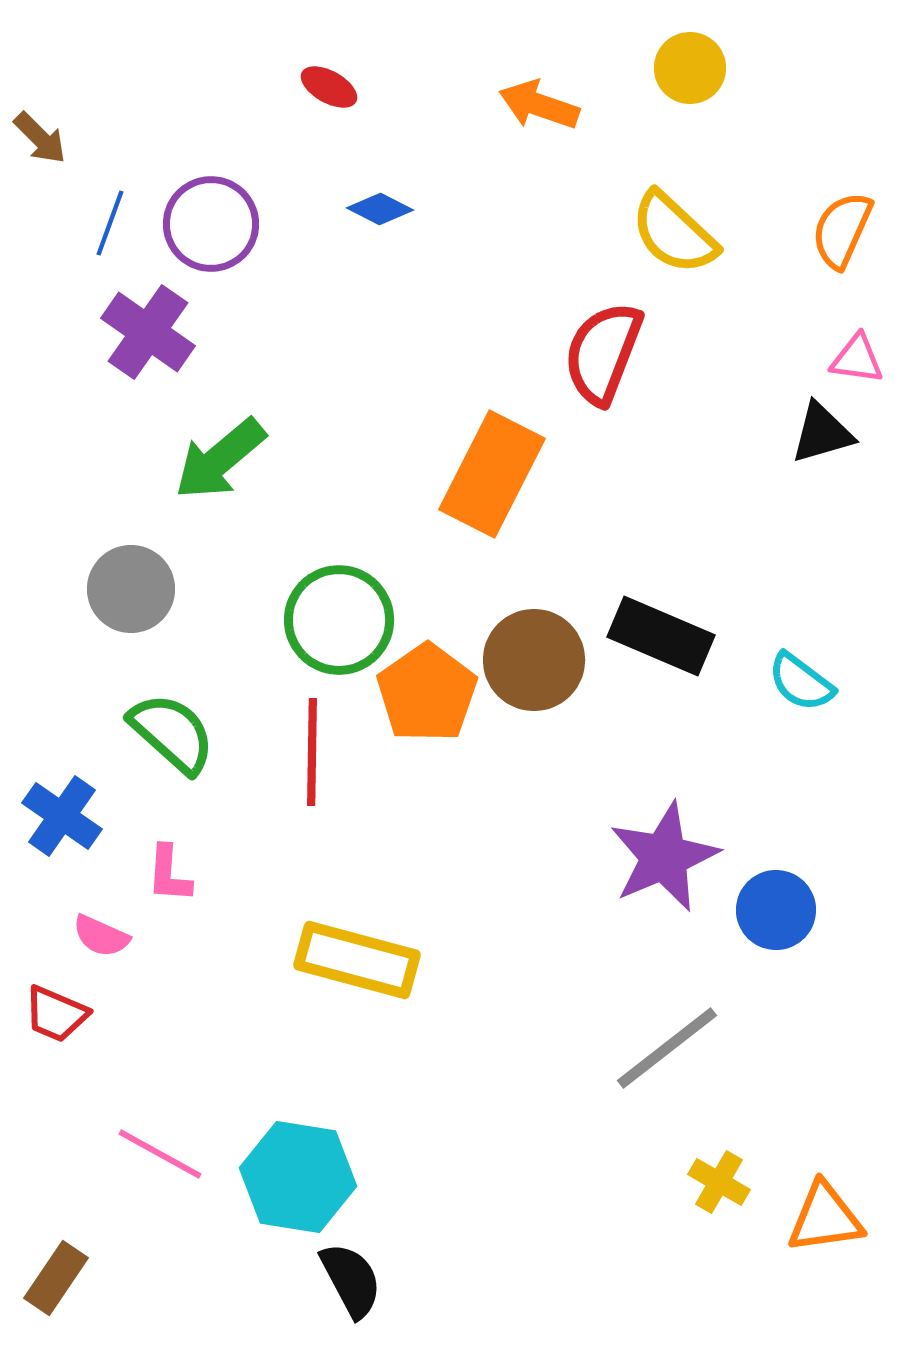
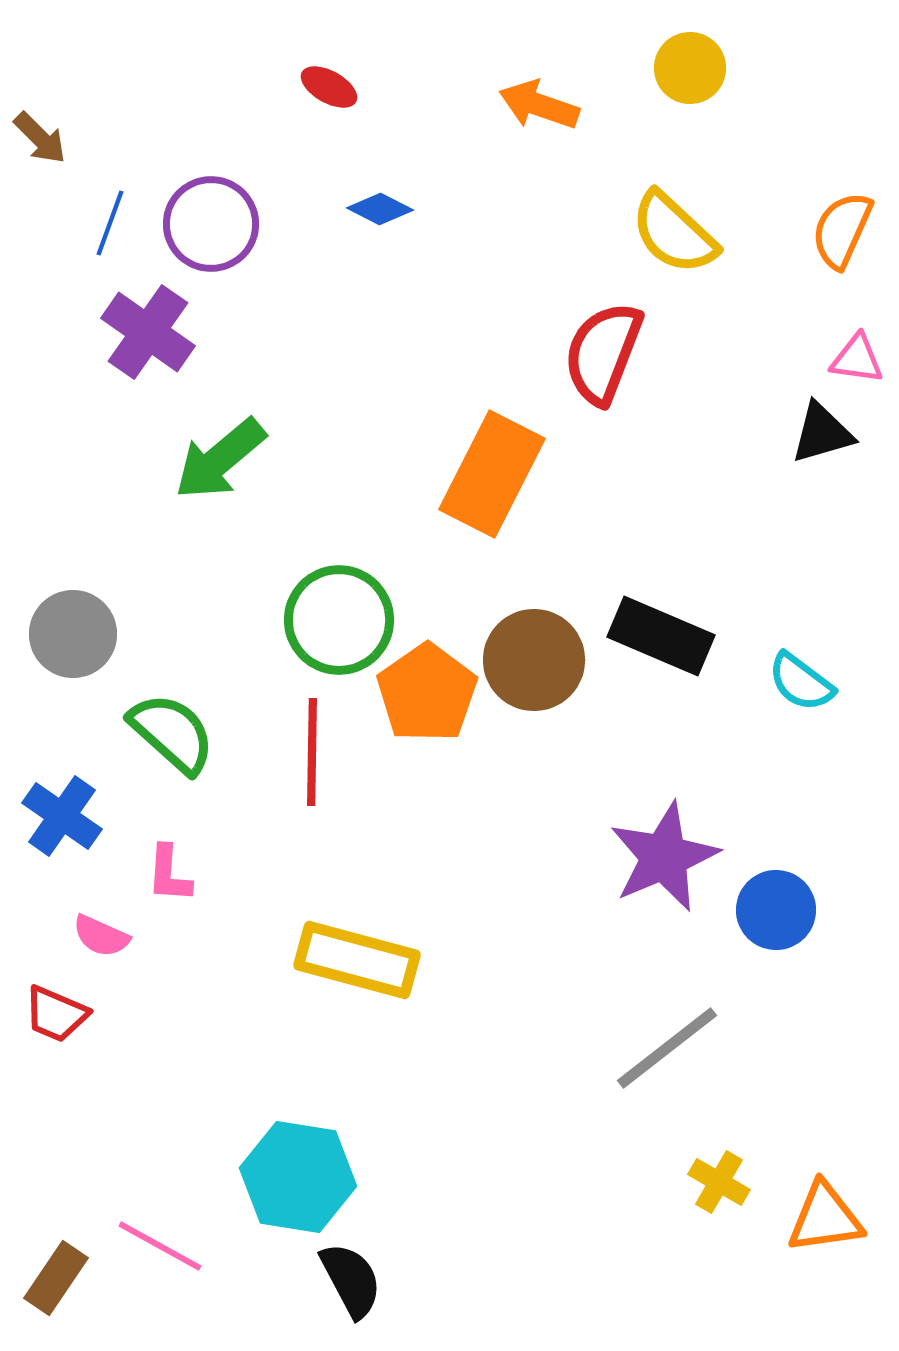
gray circle: moved 58 px left, 45 px down
pink line: moved 92 px down
